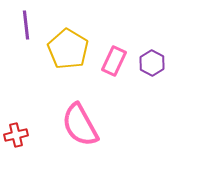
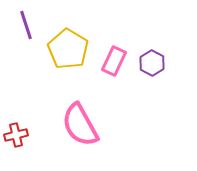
purple line: rotated 12 degrees counterclockwise
